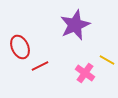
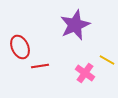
red line: rotated 18 degrees clockwise
